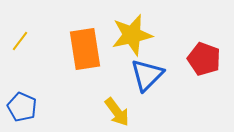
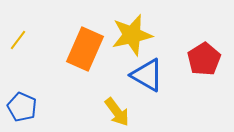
yellow line: moved 2 px left, 1 px up
orange rectangle: rotated 33 degrees clockwise
red pentagon: rotated 20 degrees clockwise
blue triangle: rotated 45 degrees counterclockwise
